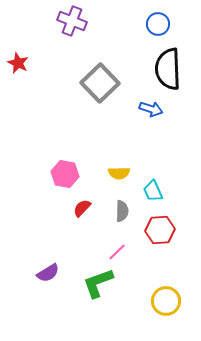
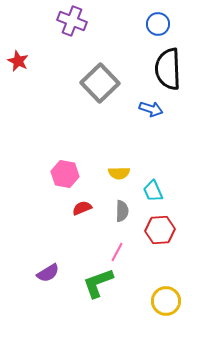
red star: moved 2 px up
red semicircle: rotated 24 degrees clockwise
pink line: rotated 18 degrees counterclockwise
